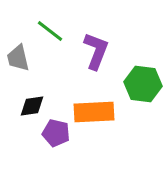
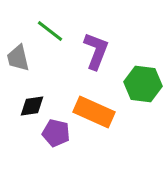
orange rectangle: rotated 27 degrees clockwise
